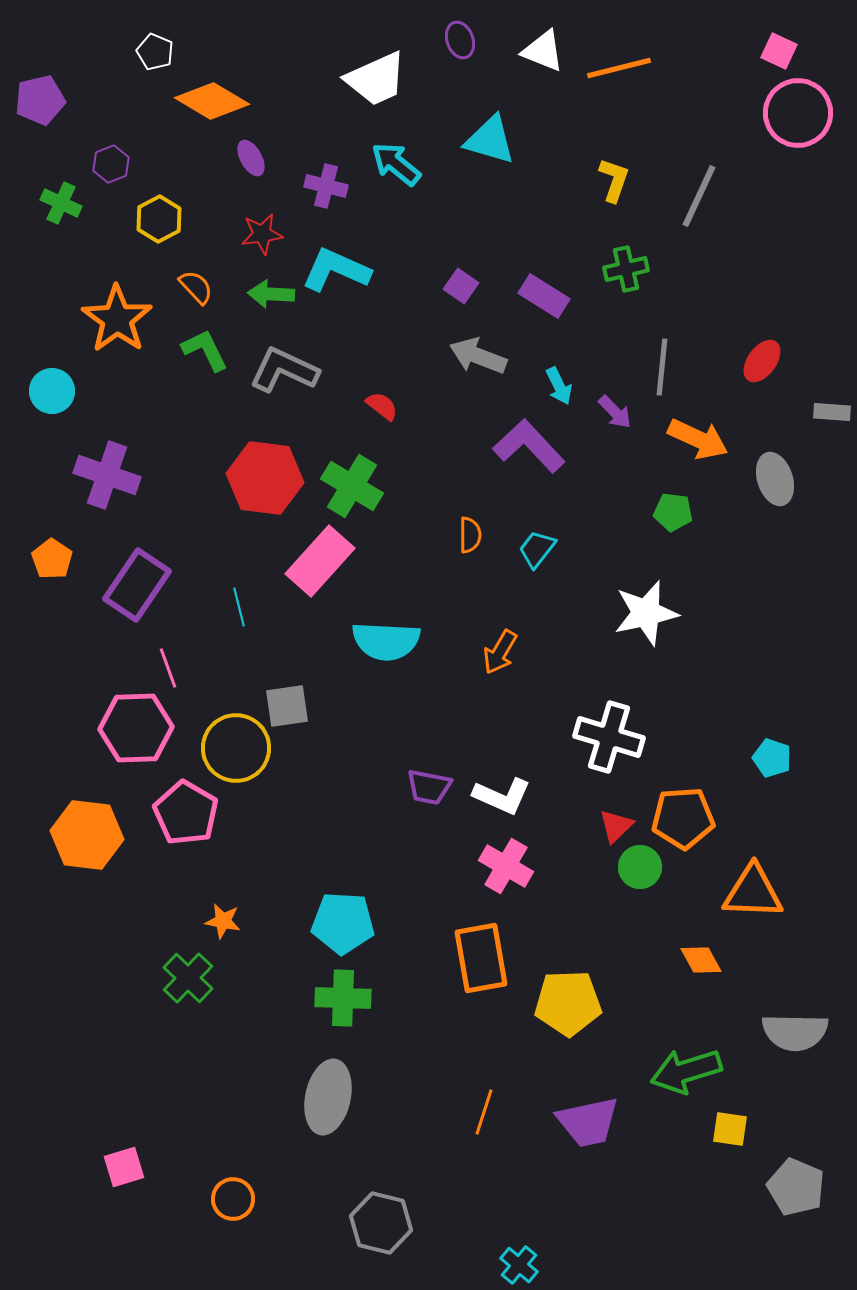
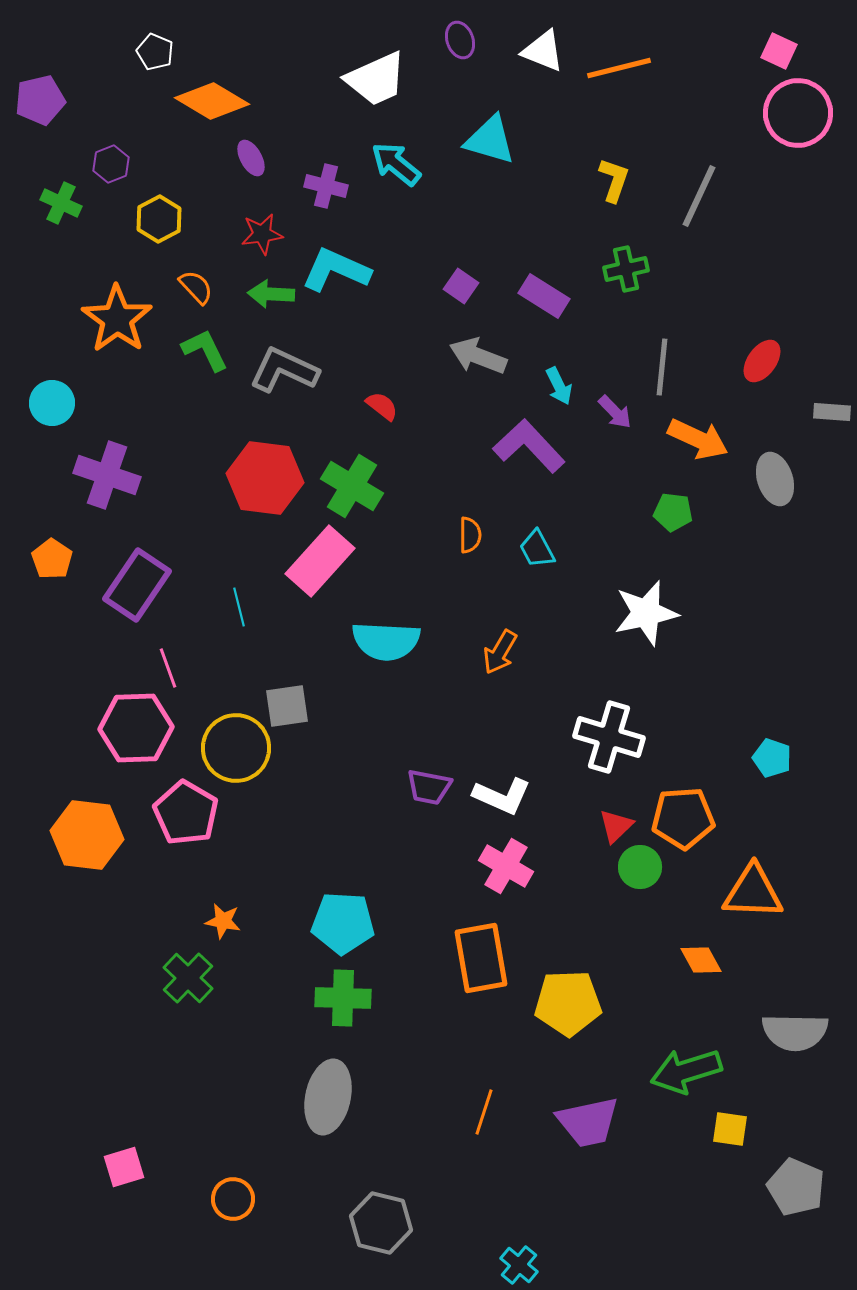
cyan circle at (52, 391): moved 12 px down
cyan trapezoid at (537, 549): rotated 66 degrees counterclockwise
